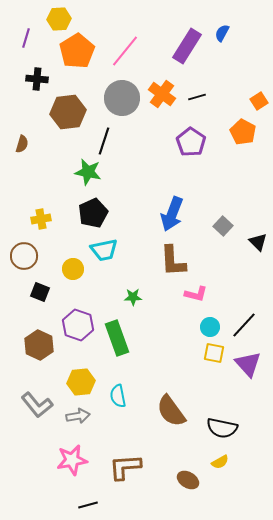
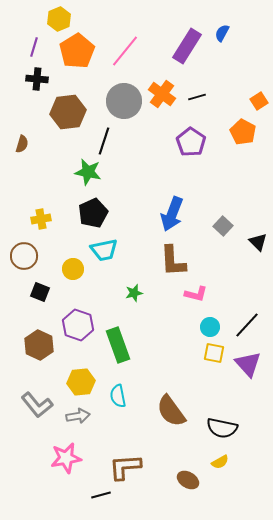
yellow hexagon at (59, 19): rotated 20 degrees counterclockwise
purple line at (26, 38): moved 8 px right, 9 px down
gray circle at (122, 98): moved 2 px right, 3 px down
green star at (133, 297): moved 1 px right, 4 px up; rotated 12 degrees counterclockwise
black line at (244, 325): moved 3 px right
green rectangle at (117, 338): moved 1 px right, 7 px down
pink star at (72, 460): moved 6 px left, 2 px up
black line at (88, 505): moved 13 px right, 10 px up
